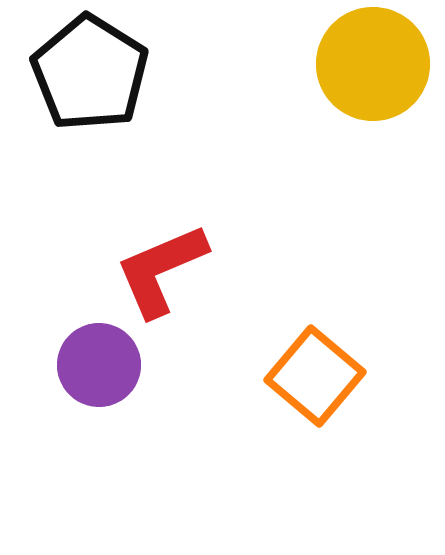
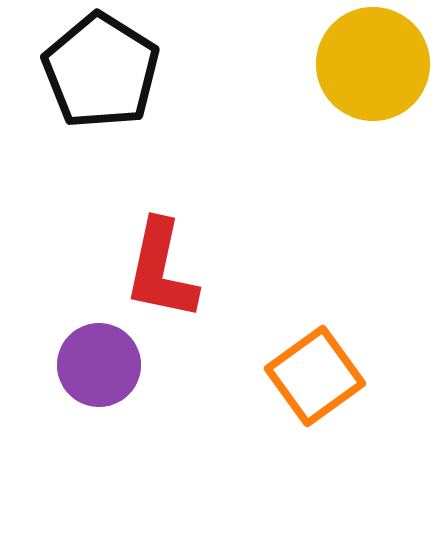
black pentagon: moved 11 px right, 2 px up
red L-shape: rotated 55 degrees counterclockwise
orange square: rotated 14 degrees clockwise
